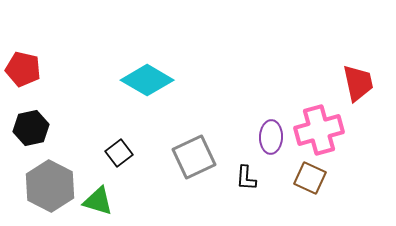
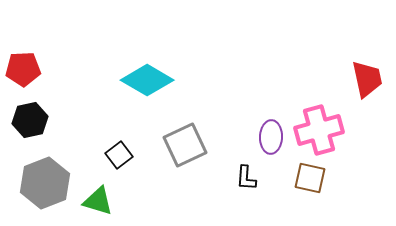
red pentagon: rotated 16 degrees counterclockwise
red trapezoid: moved 9 px right, 4 px up
black hexagon: moved 1 px left, 8 px up
black square: moved 2 px down
gray square: moved 9 px left, 12 px up
brown square: rotated 12 degrees counterclockwise
gray hexagon: moved 5 px left, 3 px up; rotated 12 degrees clockwise
